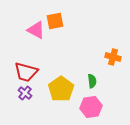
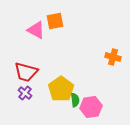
green semicircle: moved 17 px left, 19 px down
